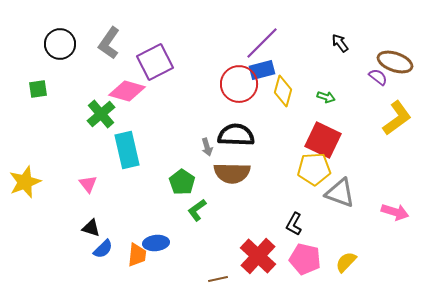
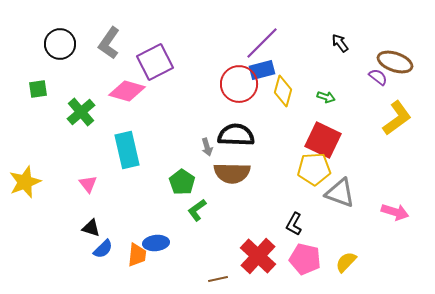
green cross: moved 20 px left, 2 px up
